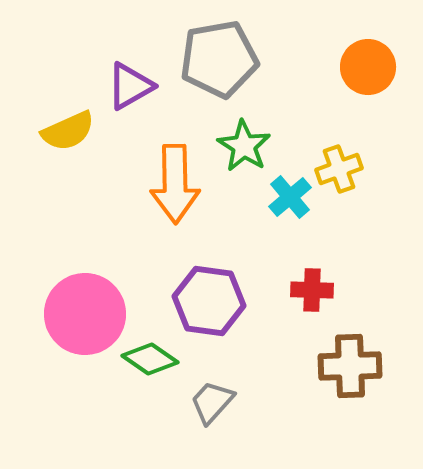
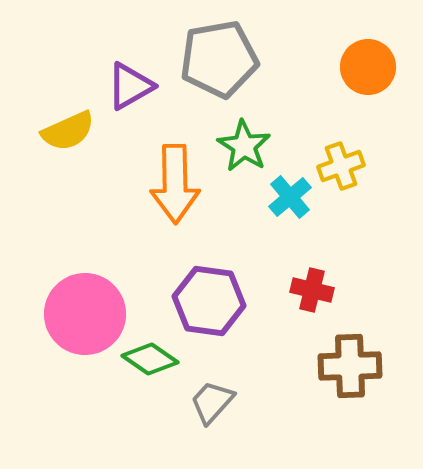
yellow cross: moved 2 px right, 3 px up
red cross: rotated 12 degrees clockwise
